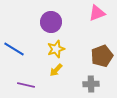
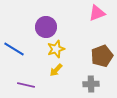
purple circle: moved 5 px left, 5 px down
